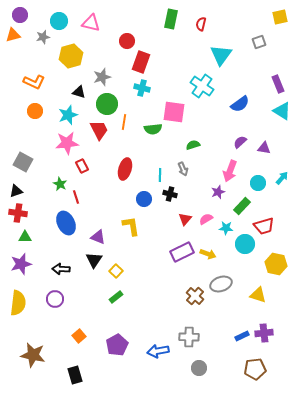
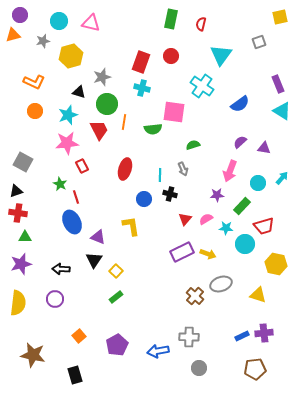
gray star at (43, 37): moved 4 px down
red circle at (127, 41): moved 44 px right, 15 px down
purple star at (218, 192): moved 1 px left, 3 px down; rotated 16 degrees clockwise
blue ellipse at (66, 223): moved 6 px right, 1 px up
